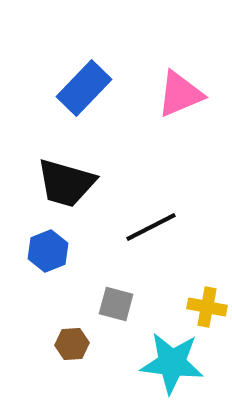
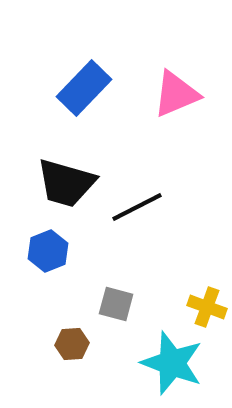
pink triangle: moved 4 px left
black line: moved 14 px left, 20 px up
yellow cross: rotated 9 degrees clockwise
cyan star: rotated 14 degrees clockwise
